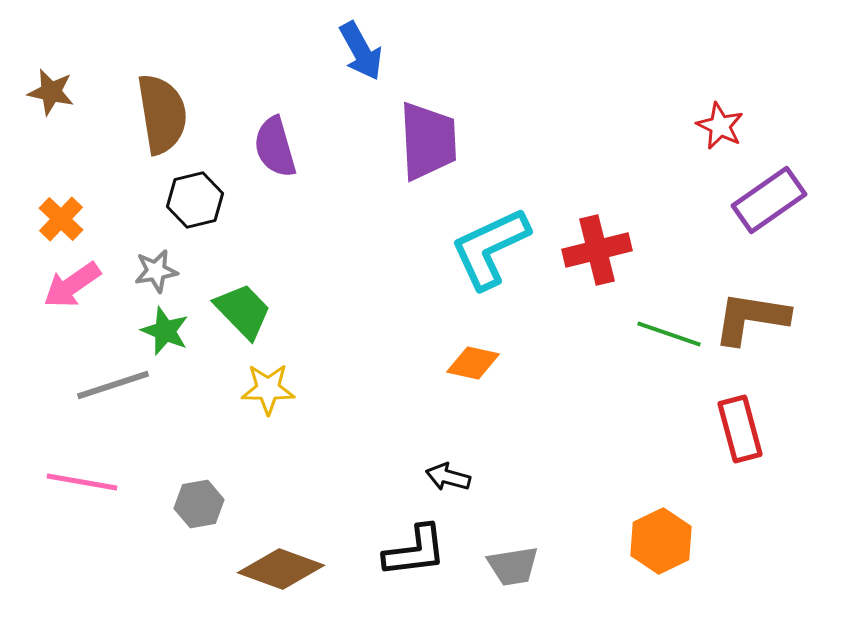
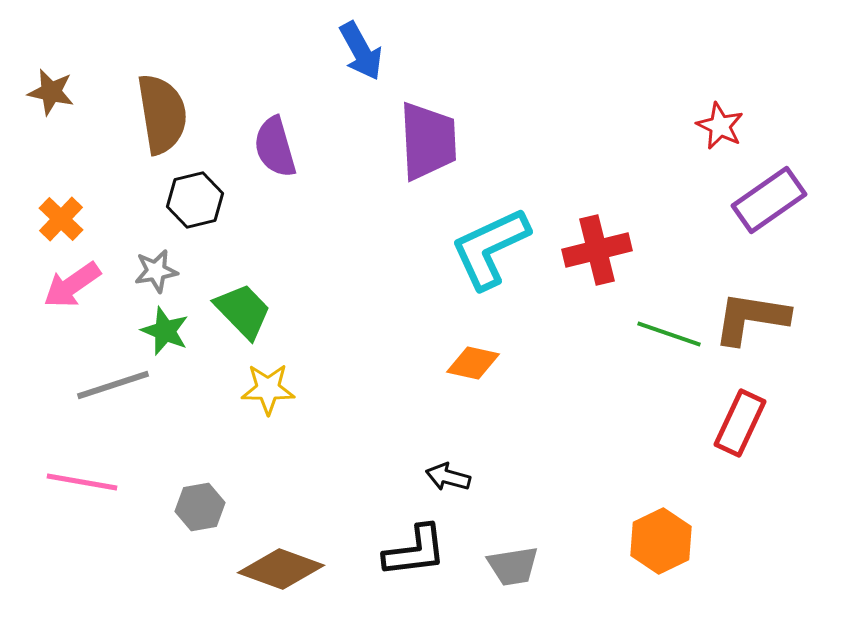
red rectangle: moved 6 px up; rotated 40 degrees clockwise
gray hexagon: moved 1 px right, 3 px down
